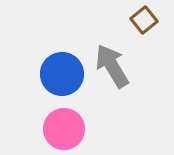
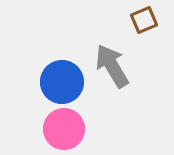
brown square: rotated 16 degrees clockwise
blue circle: moved 8 px down
